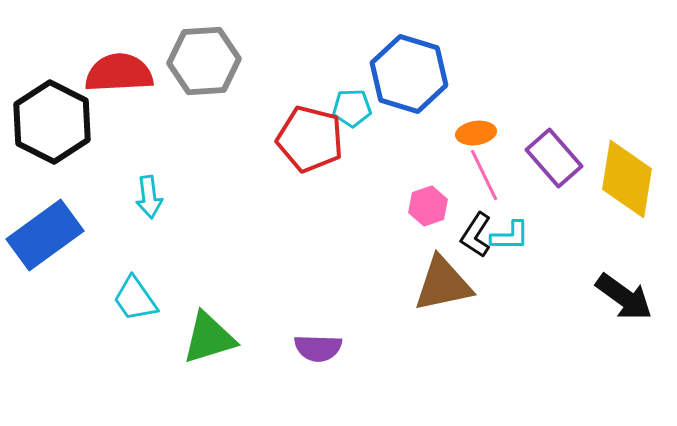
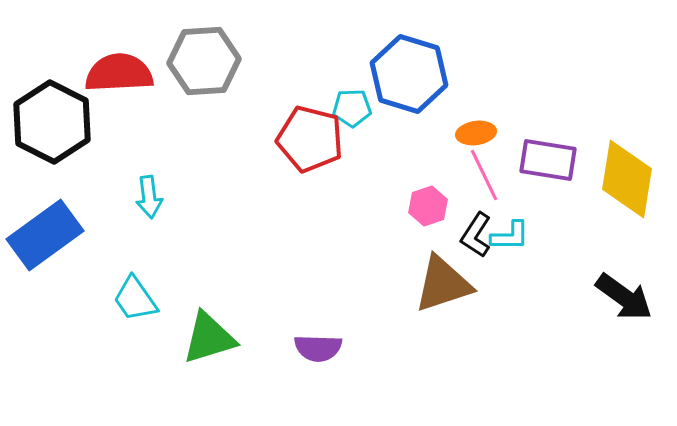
purple rectangle: moved 6 px left, 2 px down; rotated 40 degrees counterclockwise
brown triangle: rotated 6 degrees counterclockwise
